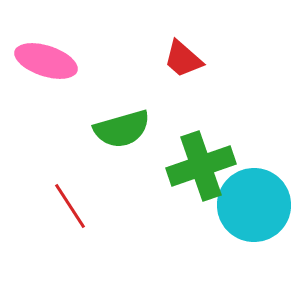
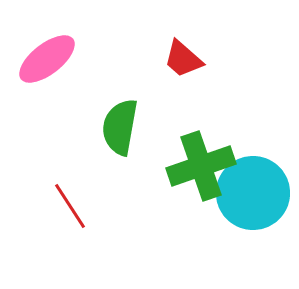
pink ellipse: moved 1 px right, 2 px up; rotated 56 degrees counterclockwise
green semicircle: moved 2 px left, 2 px up; rotated 116 degrees clockwise
cyan circle: moved 1 px left, 12 px up
